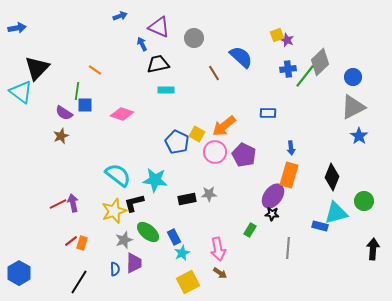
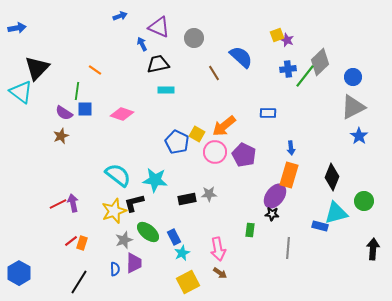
blue square at (85, 105): moved 4 px down
purple ellipse at (273, 196): moved 2 px right
green rectangle at (250, 230): rotated 24 degrees counterclockwise
